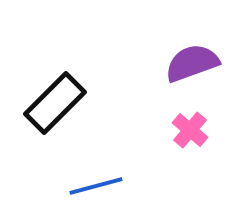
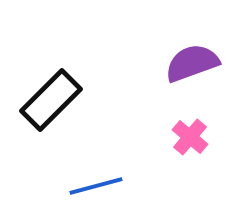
black rectangle: moved 4 px left, 3 px up
pink cross: moved 7 px down
